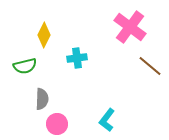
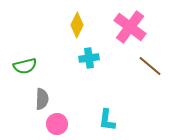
yellow diamond: moved 33 px right, 10 px up
cyan cross: moved 12 px right
cyan L-shape: rotated 30 degrees counterclockwise
